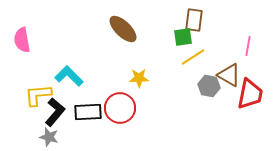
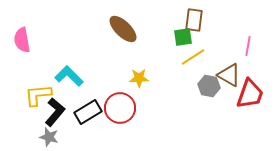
red trapezoid: rotated 8 degrees clockwise
black rectangle: rotated 28 degrees counterclockwise
